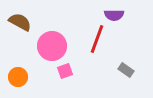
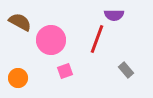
pink circle: moved 1 px left, 6 px up
gray rectangle: rotated 14 degrees clockwise
orange circle: moved 1 px down
